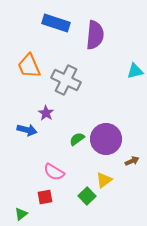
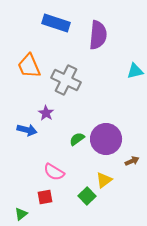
purple semicircle: moved 3 px right
